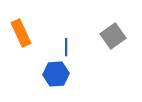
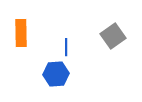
orange rectangle: rotated 24 degrees clockwise
